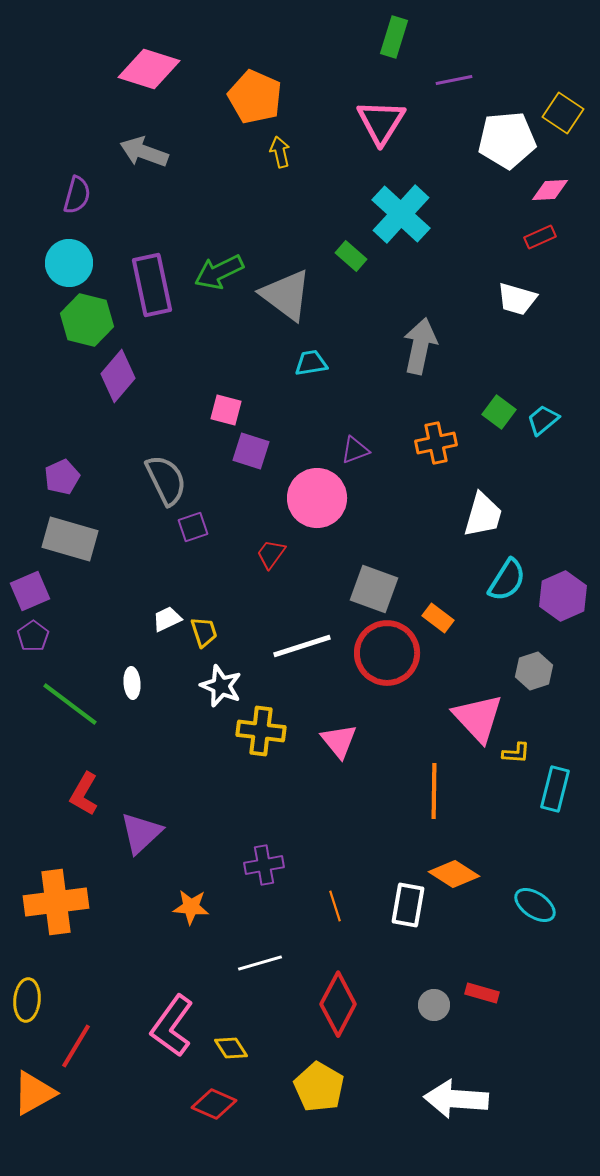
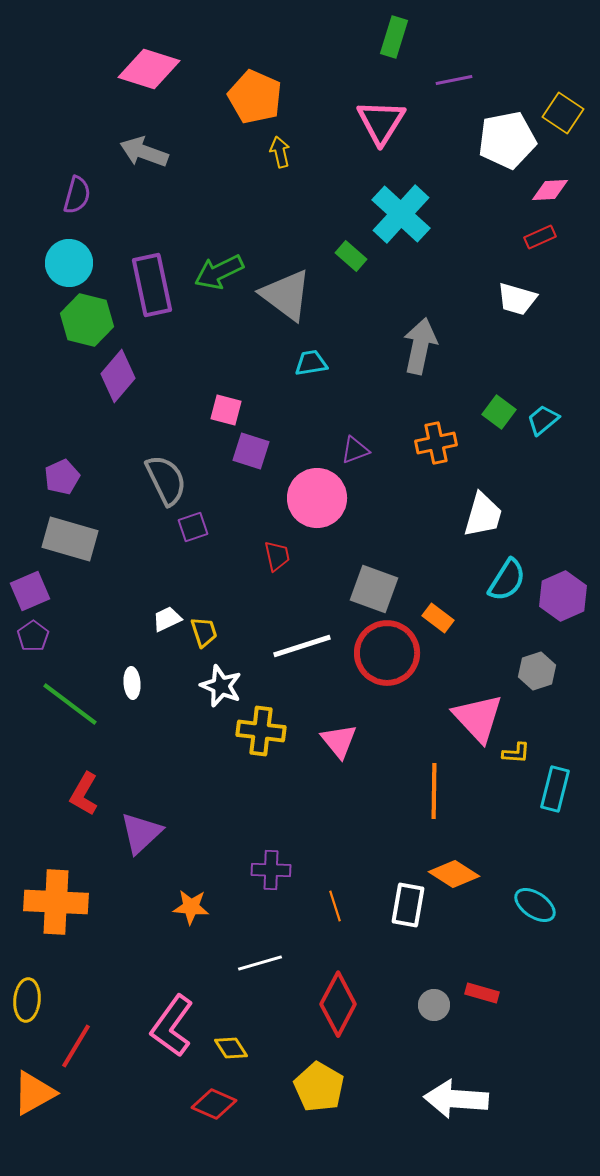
white pentagon at (507, 140): rotated 6 degrees counterclockwise
red trapezoid at (271, 554): moved 6 px right, 2 px down; rotated 132 degrees clockwise
gray hexagon at (534, 671): moved 3 px right
purple cross at (264, 865): moved 7 px right, 5 px down; rotated 12 degrees clockwise
orange cross at (56, 902): rotated 10 degrees clockwise
